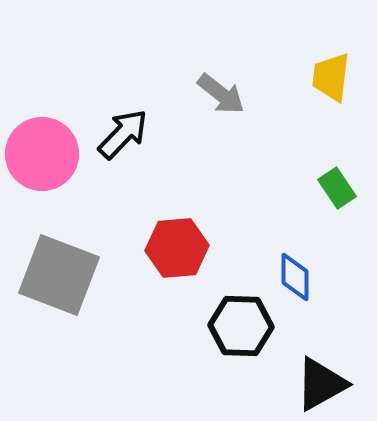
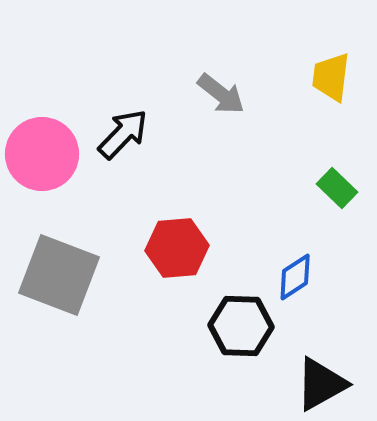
green rectangle: rotated 12 degrees counterclockwise
blue diamond: rotated 57 degrees clockwise
